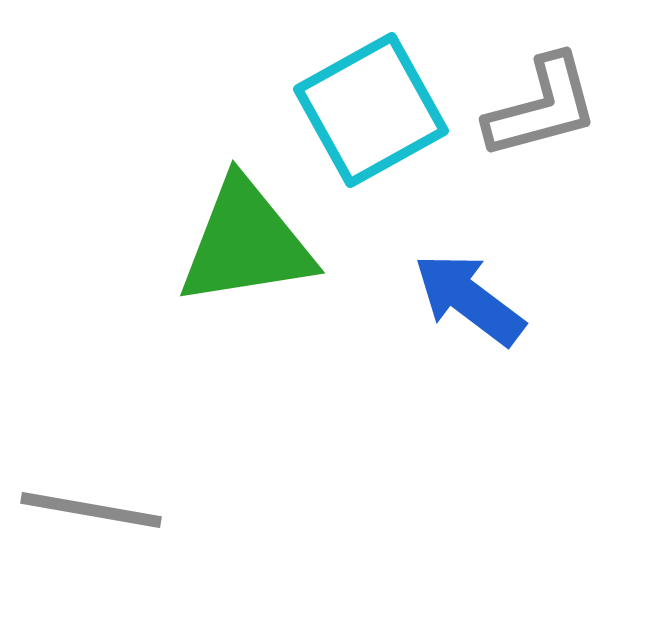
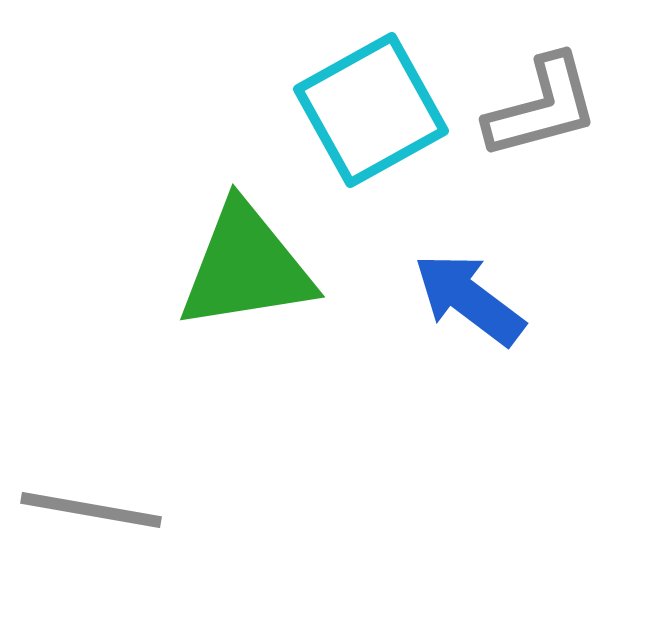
green triangle: moved 24 px down
